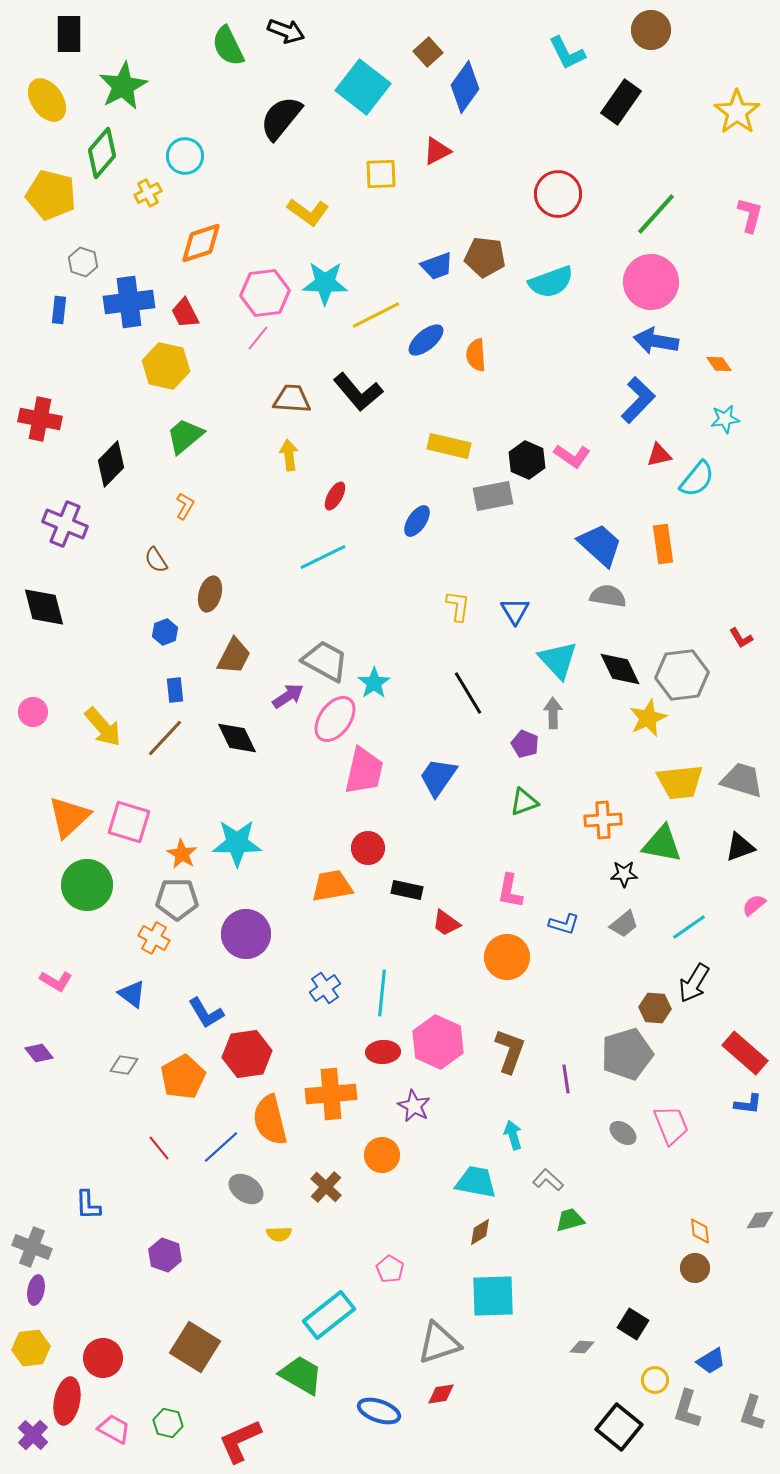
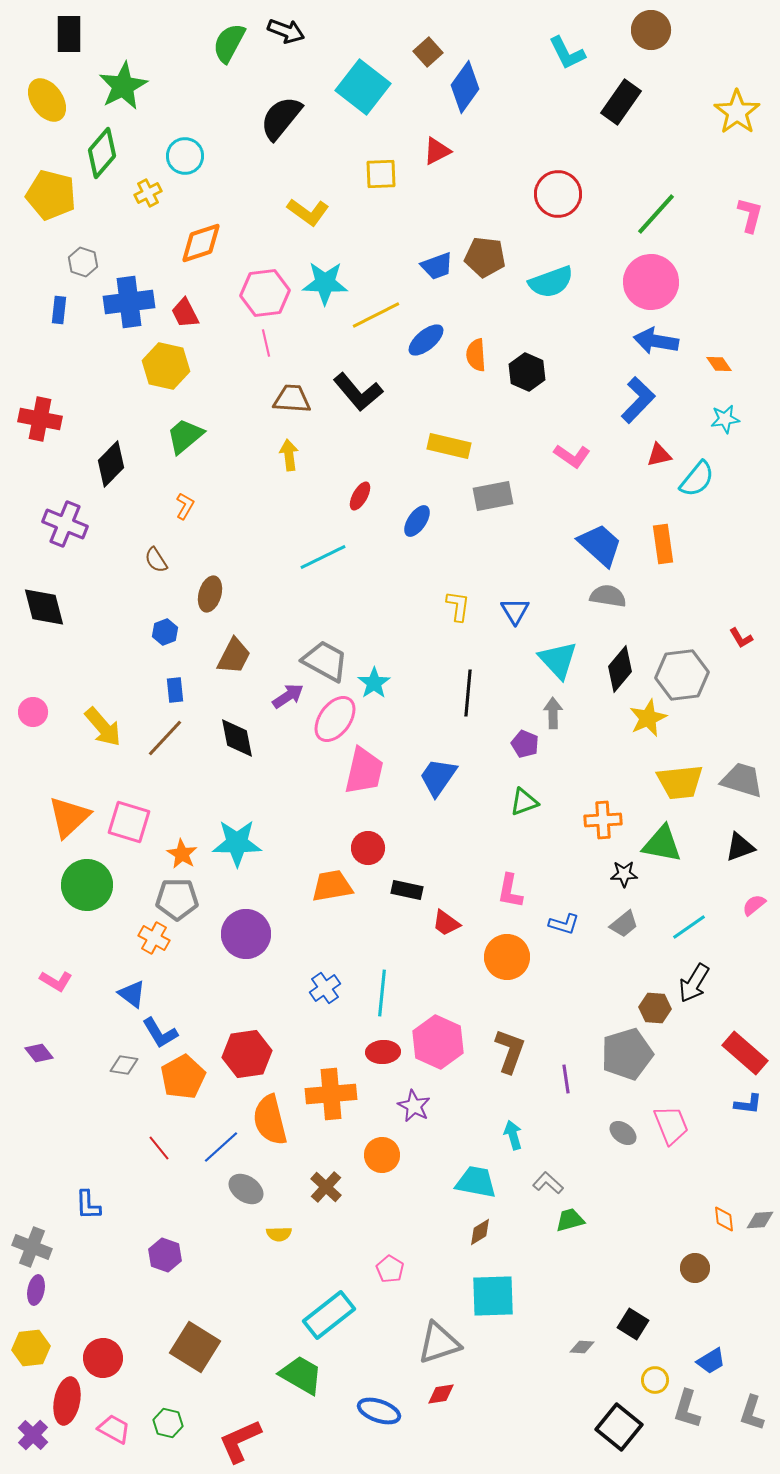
green semicircle at (228, 46): moved 1 px right, 3 px up; rotated 54 degrees clockwise
pink line at (258, 338): moved 8 px right, 5 px down; rotated 52 degrees counterclockwise
black hexagon at (527, 460): moved 88 px up
red ellipse at (335, 496): moved 25 px right
black diamond at (620, 669): rotated 66 degrees clockwise
black line at (468, 693): rotated 36 degrees clockwise
black diamond at (237, 738): rotated 15 degrees clockwise
blue L-shape at (206, 1013): moved 46 px left, 20 px down
gray L-shape at (548, 1180): moved 3 px down
orange diamond at (700, 1231): moved 24 px right, 12 px up
